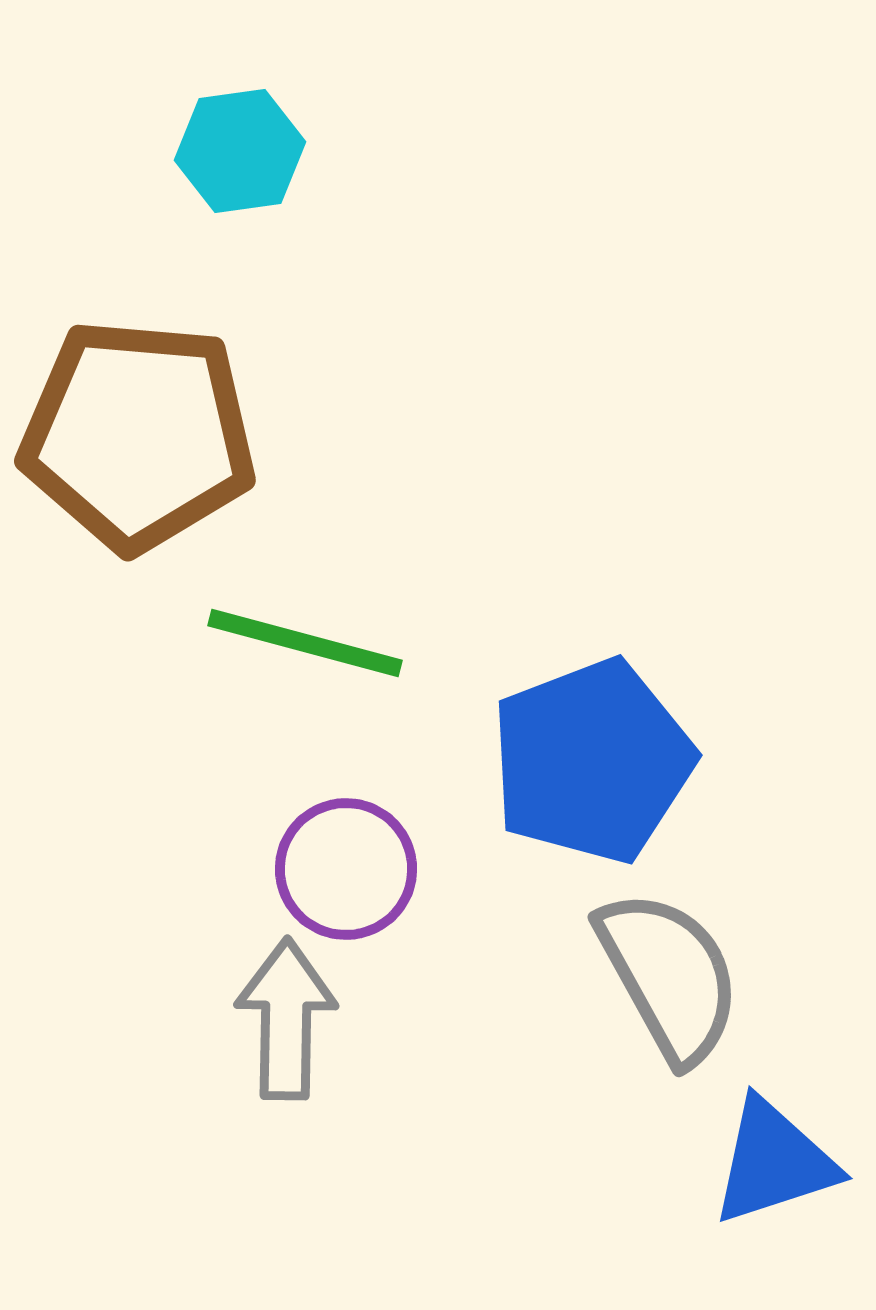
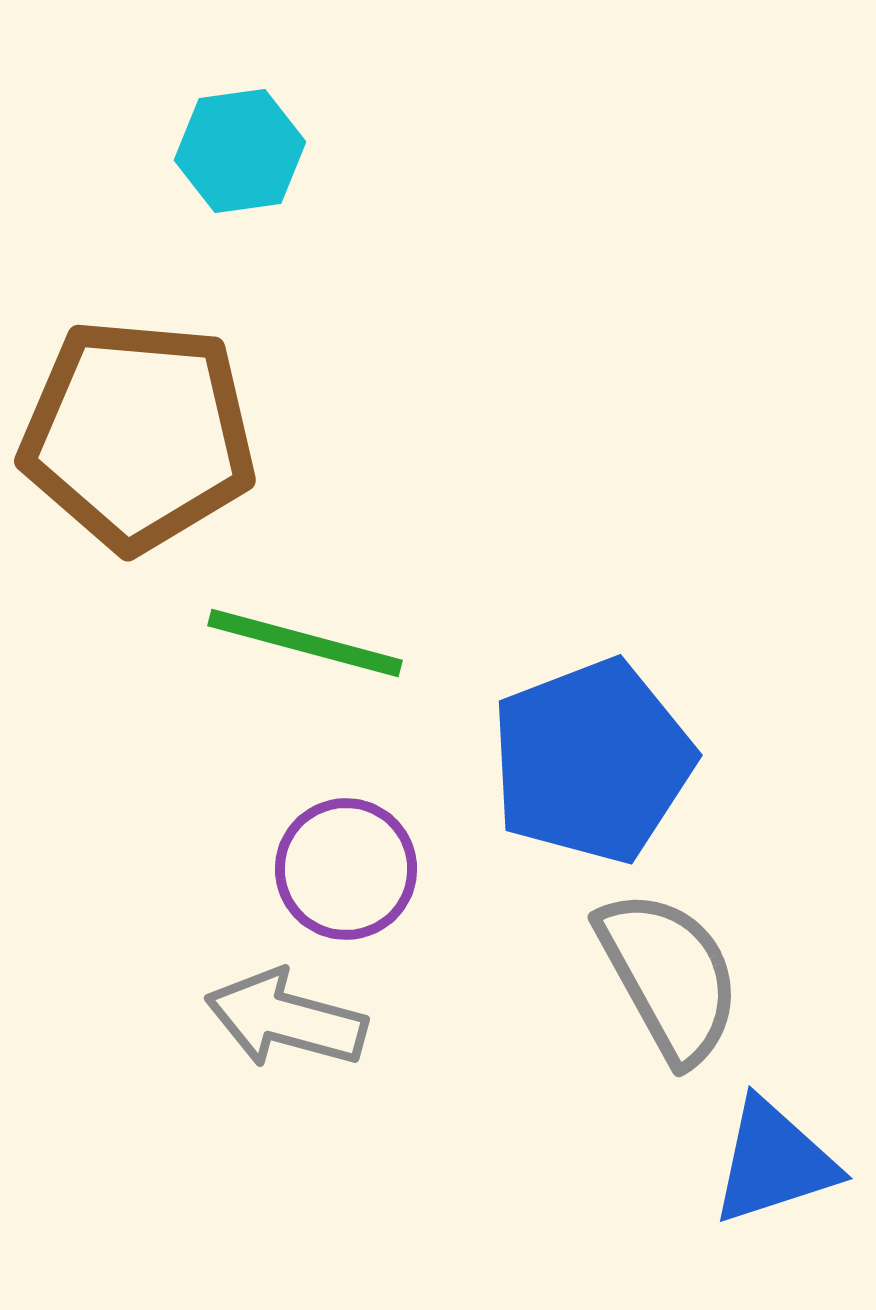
gray arrow: rotated 76 degrees counterclockwise
